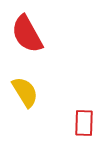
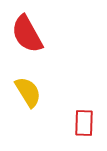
yellow semicircle: moved 3 px right
